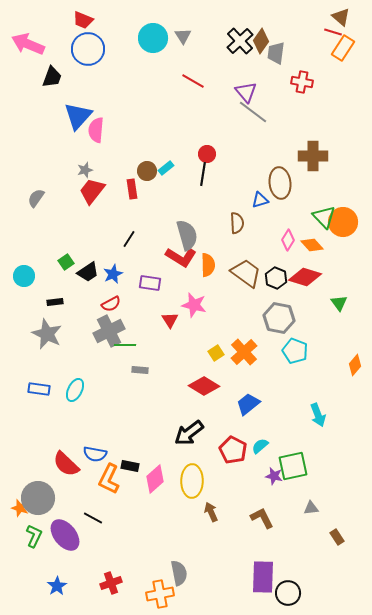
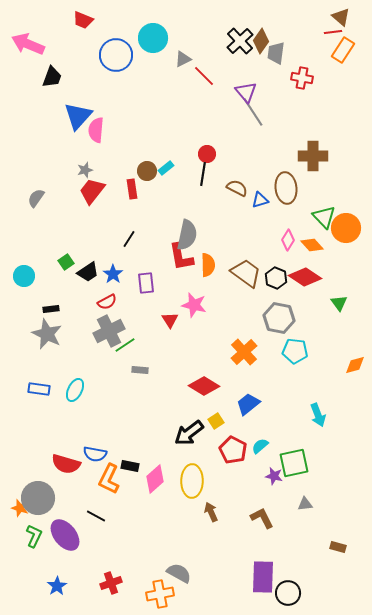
red line at (333, 32): rotated 24 degrees counterclockwise
gray triangle at (183, 36): moved 23 px down; rotated 36 degrees clockwise
orange rectangle at (343, 48): moved 2 px down
blue circle at (88, 49): moved 28 px right, 6 px down
red line at (193, 81): moved 11 px right, 5 px up; rotated 15 degrees clockwise
red cross at (302, 82): moved 4 px up
gray line at (253, 112): rotated 20 degrees clockwise
brown ellipse at (280, 183): moved 6 px right, 5 px down
orange circle at (343, 222): moved 3 px right, 6 px down
brown semicircle at (237, 223): moved 35 px up; rotated 60 degrees counterclockwise
gray semicircle at (187, 235): rotated 28 degrees clockwise
red L-shape at (181, 257): rotated 48 degrees clockwise
blue star at (113, 274): rotated 12 degrees counterclockwise
red diamond at (305, 277): rotated 16 degrees clockwise
purple rectangle at (150, 283): moved 4 px left; rotated 75 degrees clockwise
black rectangle at (55, 302): moved 4 px left, 7 px down
red semicircle at (111, 304): moved 4 px left, 2 px up
green line at (125, 345): rotated 35 degrees counterclockwise
cyan pentagon at (295, 351): rotated 15 degrees counterclockwise
yellow square at (216, 353): moved 68 px down
orange diamond at (355, 365): rotated 35 degrees clockwise
red semicircle at (66, 464): rotated 28 degrees counterclockwise
green square at (293, 466): moved 1 px right, 3 px up
gray triangle at (311, 508): moved 6 px left, 4 px up
black line at (93, 518): moved 3 px right, 2 px up
brown rectangle at (337, 537): moved 1 px right, 10 px down; rotated 42 degrees counterclockwise
gray semicircle at (179, 573): rotated 50 degrees counterclockwise
